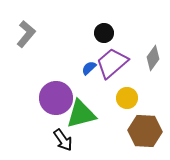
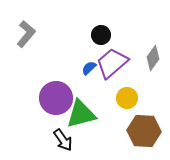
black circle: moved 3 px left, 2 px down
brown hexagon: moved 1 px left
